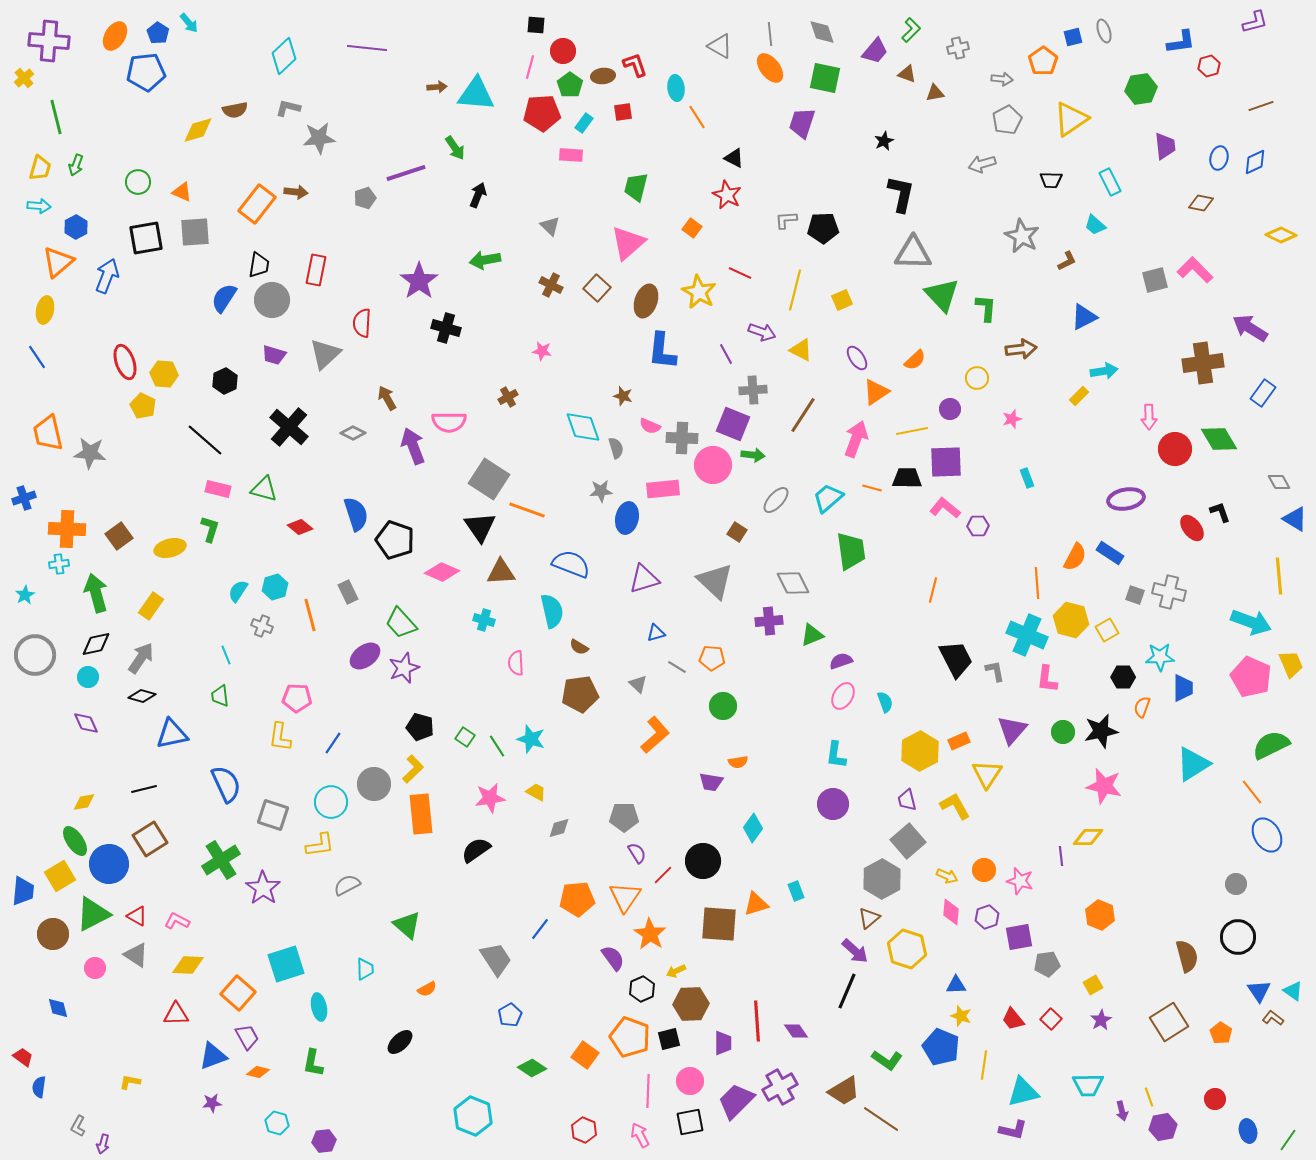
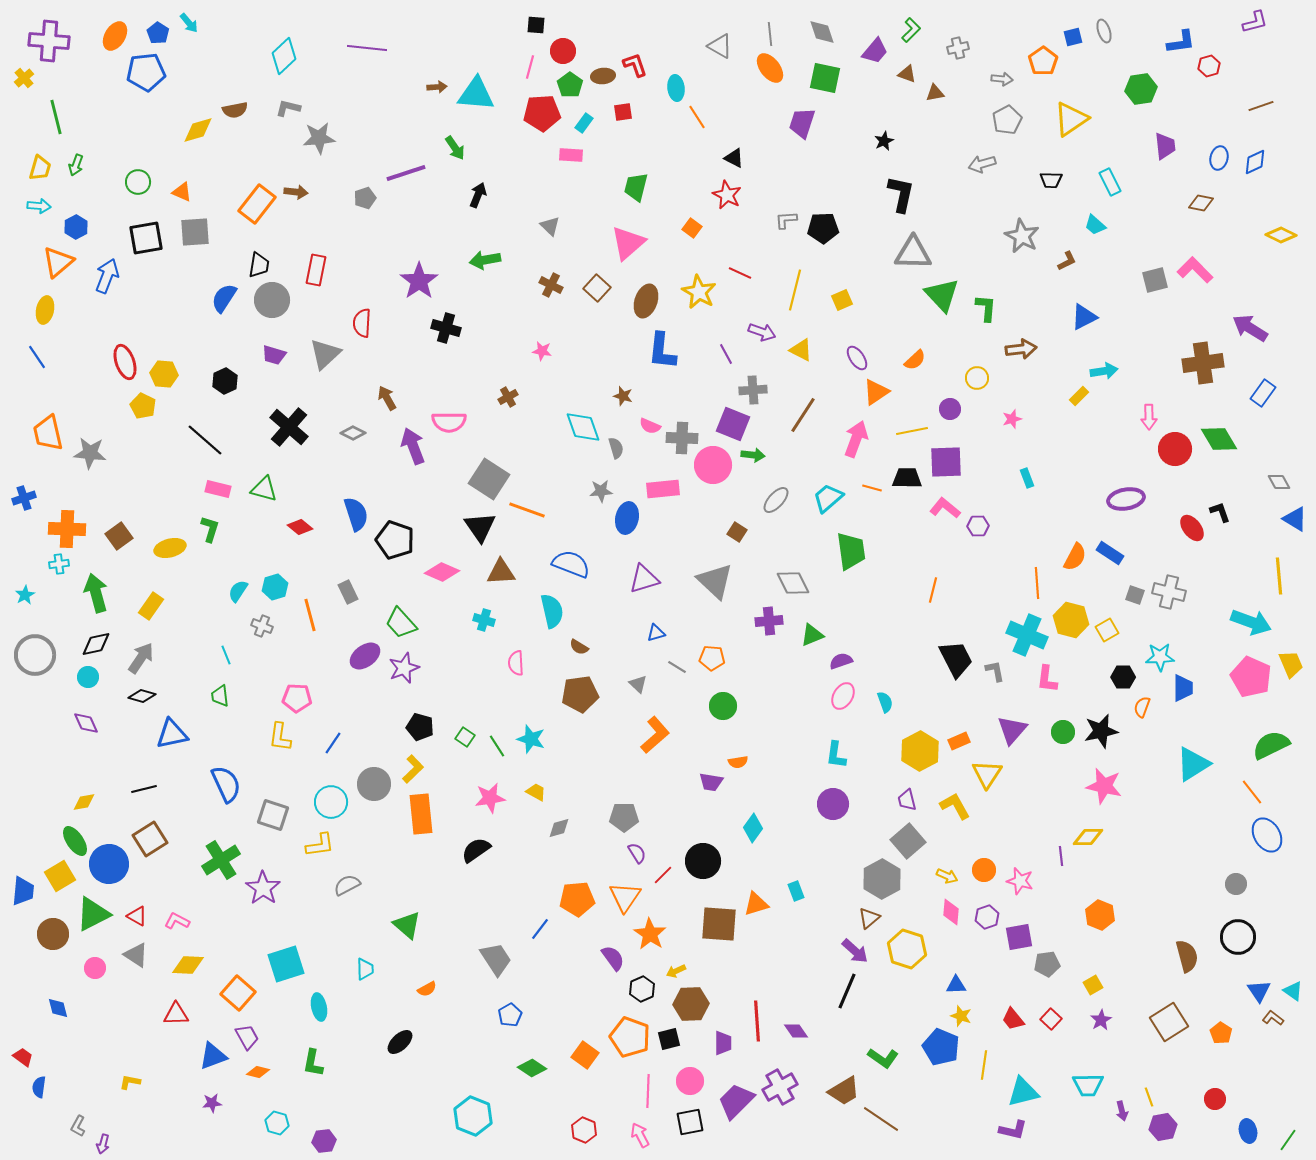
green L-shape at (887, 1060): moved 4 px left, 2 px up
